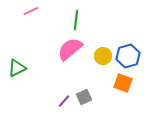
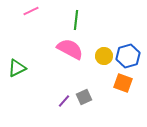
pink semicircle: rotated 68 degrees clockwise
yellow circle: moved 1 px right
